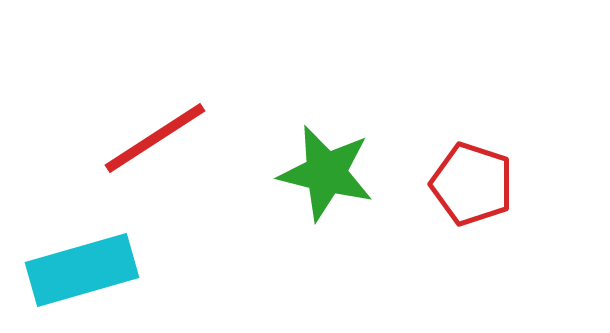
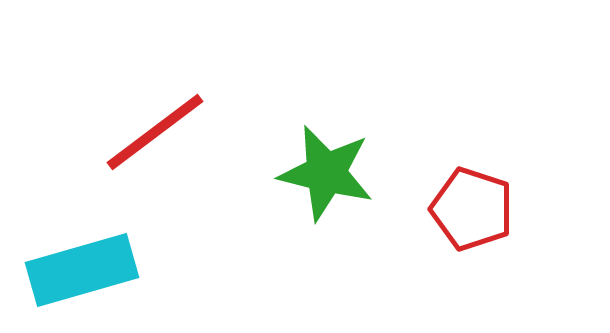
red line: moved 6 px up; rotated 4 degrees counterclockwise
red pentagon: moved 25 px down
